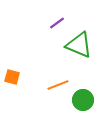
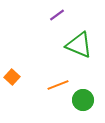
purple line: moved 8 px up
orange square: rotated 28 degrees clockwise
